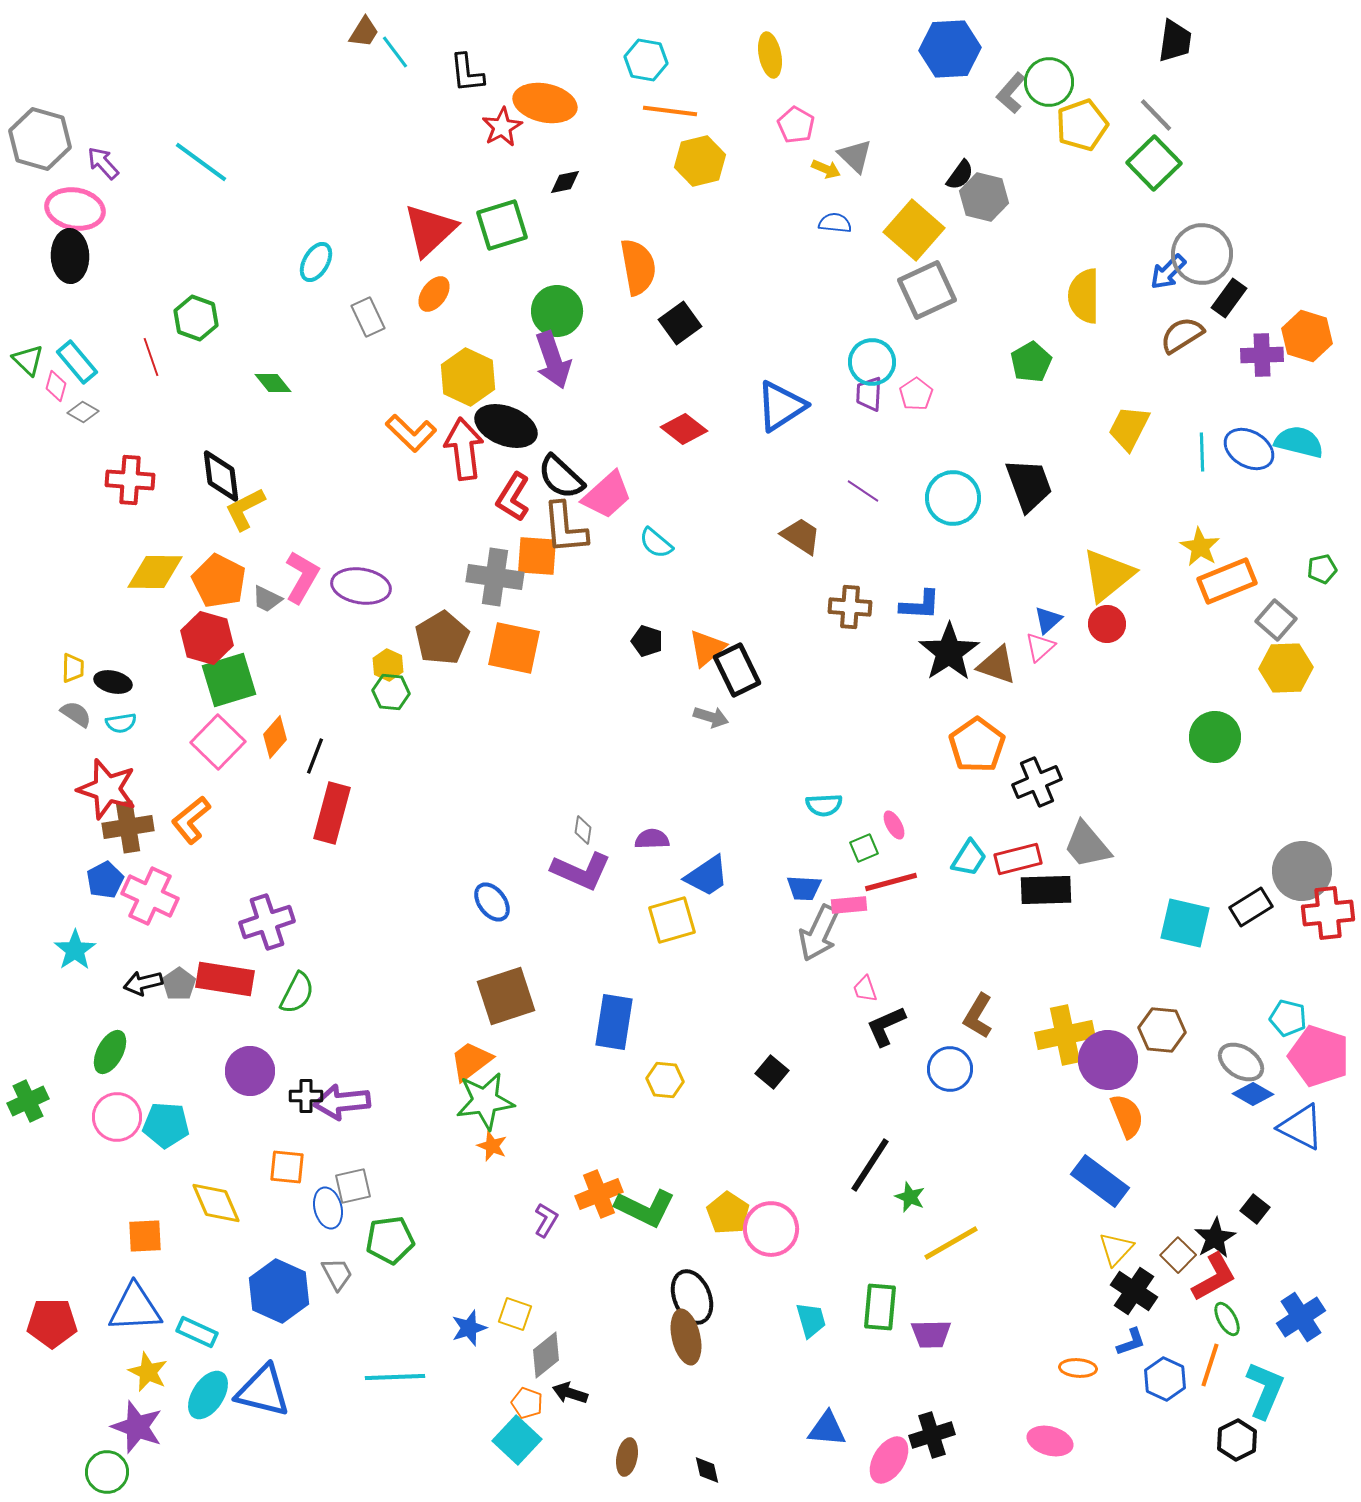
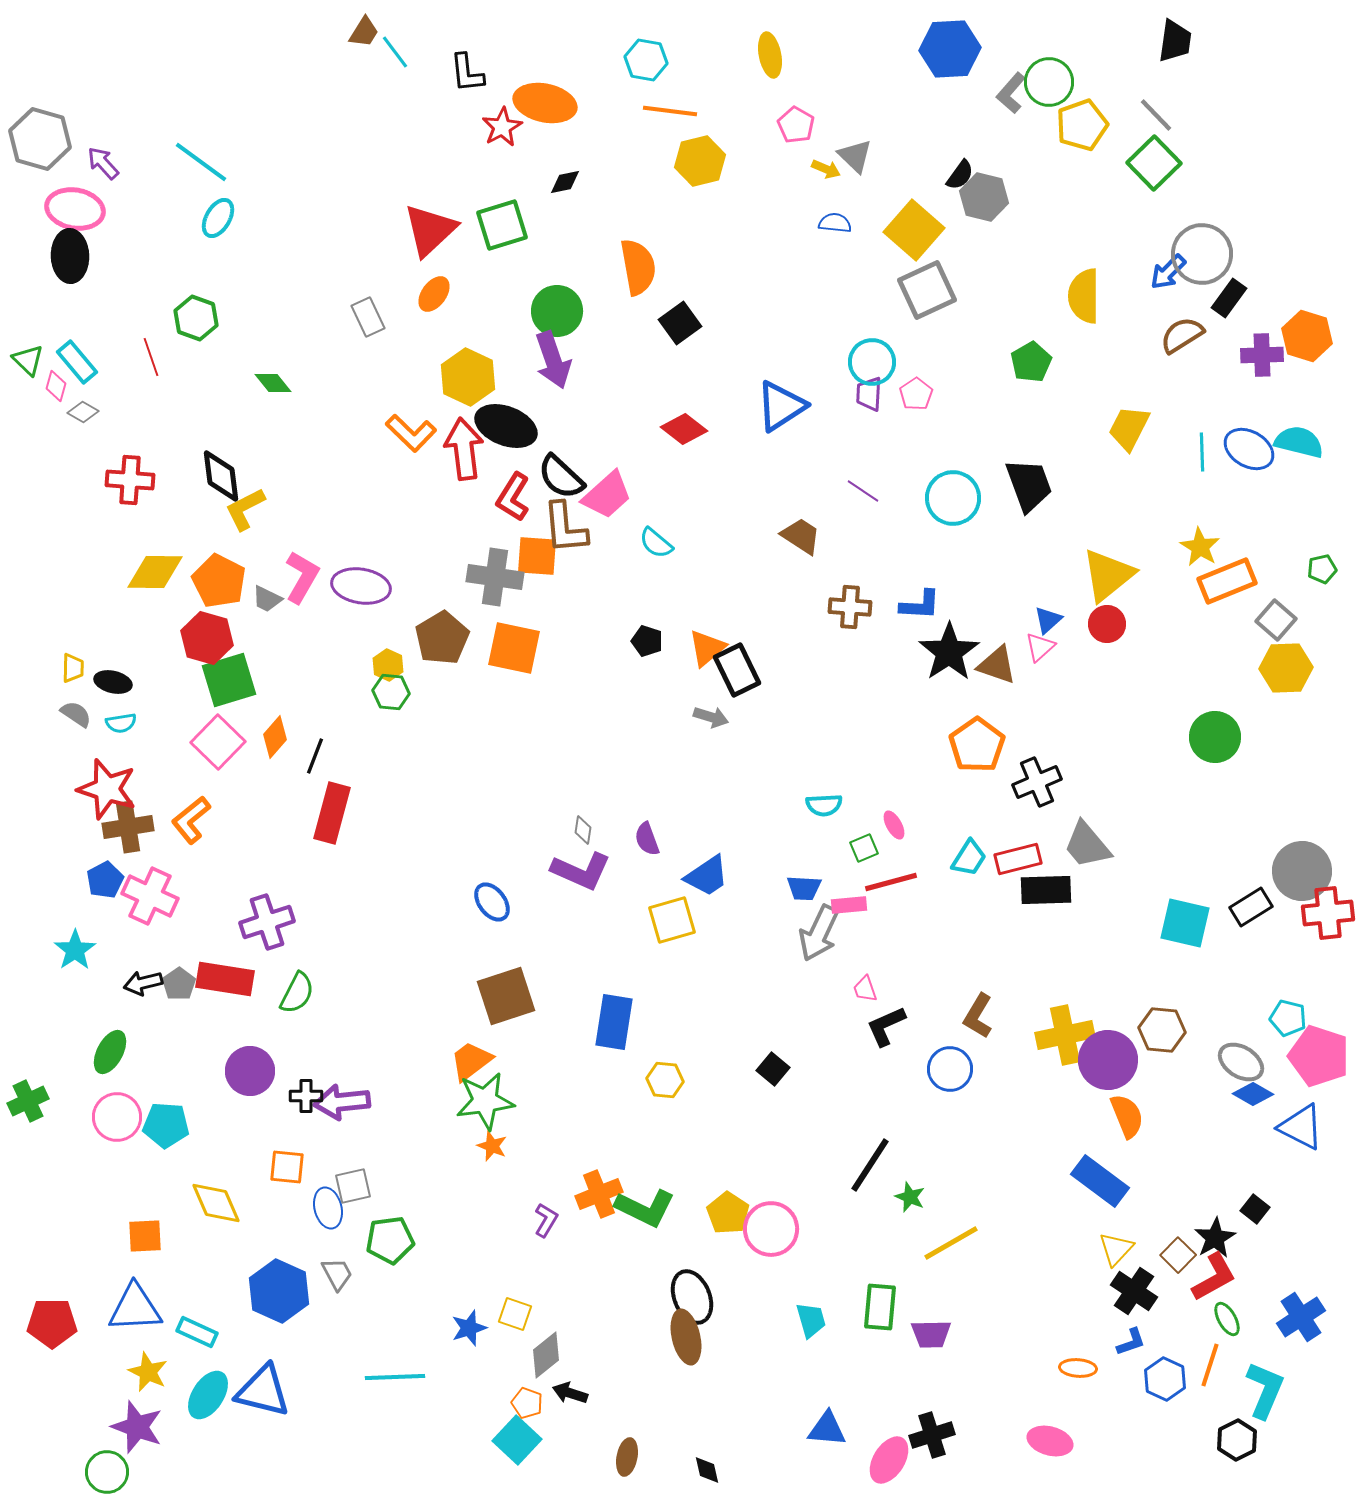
cyan ellipse at (316, 262): moved 98 px left, 44 px up
purple semicircle at (652, 839): moved 5 px left; rotated 108 degrees counterclockwise
black square at (772, 1072): moved 1 px right, 3 px up
